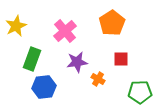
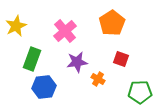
red square: rotated 21 degrees clockwise
